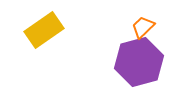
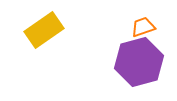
orange trapezoid: rotated 25 degrees clockwise
